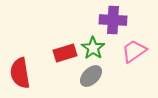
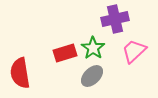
purple cross: moved 2 px right, 1 px up; rotated 16 degrees counterclockwise
pink trapezoid: rotated 8 degrees counterclockwise
gray ellipse: moved 1 px right
